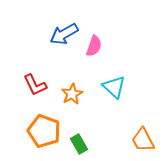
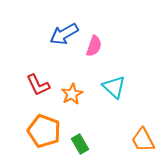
red L-shape: moved 3 px right
green rectangle: moved 1 px right
